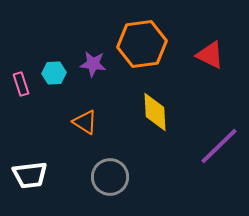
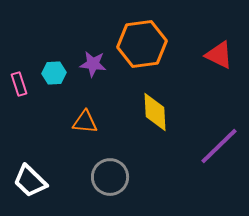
red triangle: moved 9 px right
pink rectangle: moved 2 px left
orange triangle: rotated 28 degrees counterclockwise
white trapezoid: moved 6 px down; rotated 51 degrees clockwise
